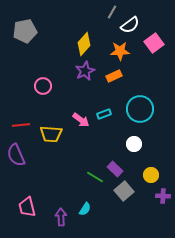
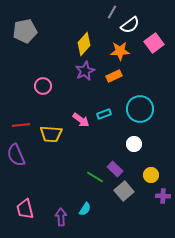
pink trapezoid: moved 2 px left, 2 px down
